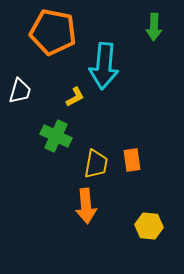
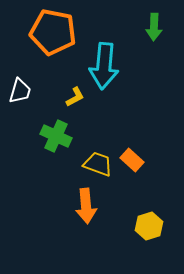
orange rectangle: rotated 40 degrees counterclockwise
yellow trapezoid: moved 2 px right; rotated 80 degrees counterclockwise
yellow hexagon: rotated 24 degrees counterclockwise
